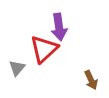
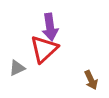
purple arrow: moved 9 px left
gray triangle: rotated 24 degrees clockwise
